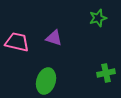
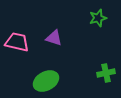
green ellipse: rotated 45 degrees clockwise
